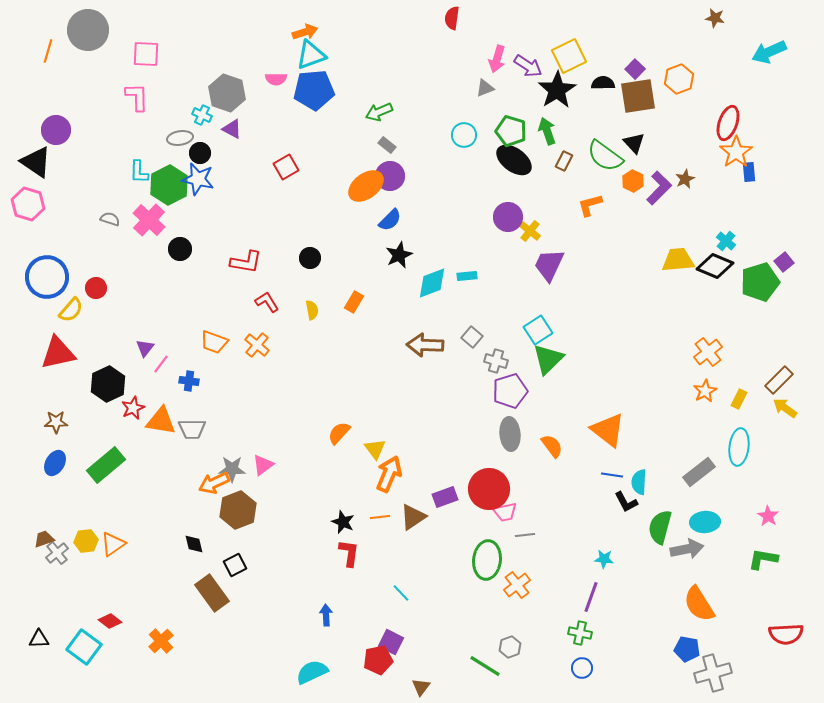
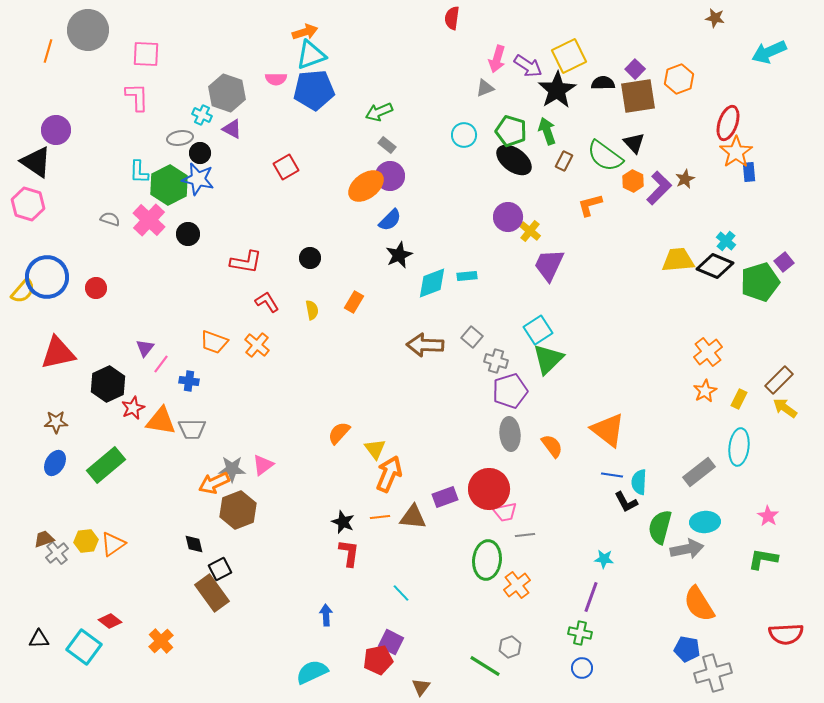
black circle at (180, 249): moved 8 px right, 15 px up
yellow semicircle at (71, 310): moved 48 px left, 19 px up
brown triangle at (413, 517): rotated 40 degrees clockwise
black square at (235, 565): moved 15 px left, 4 px down
